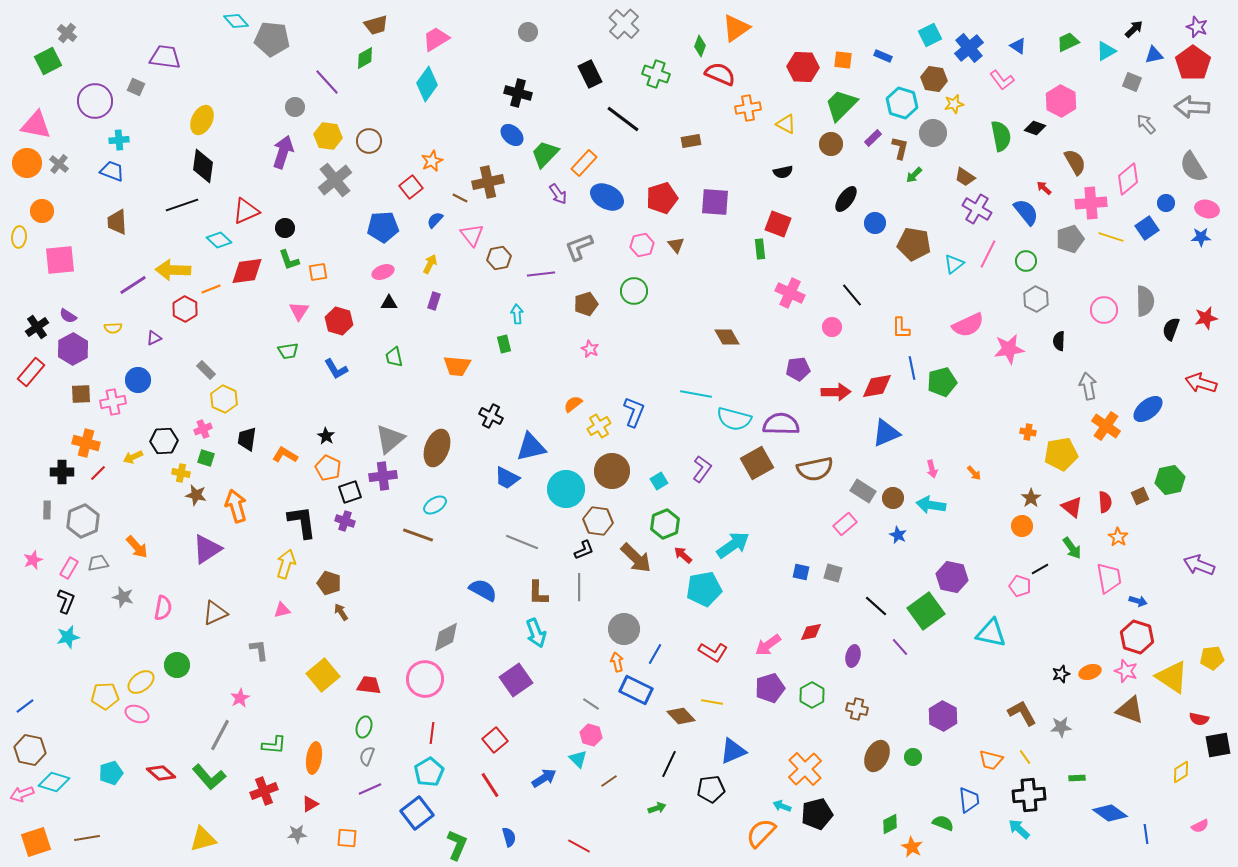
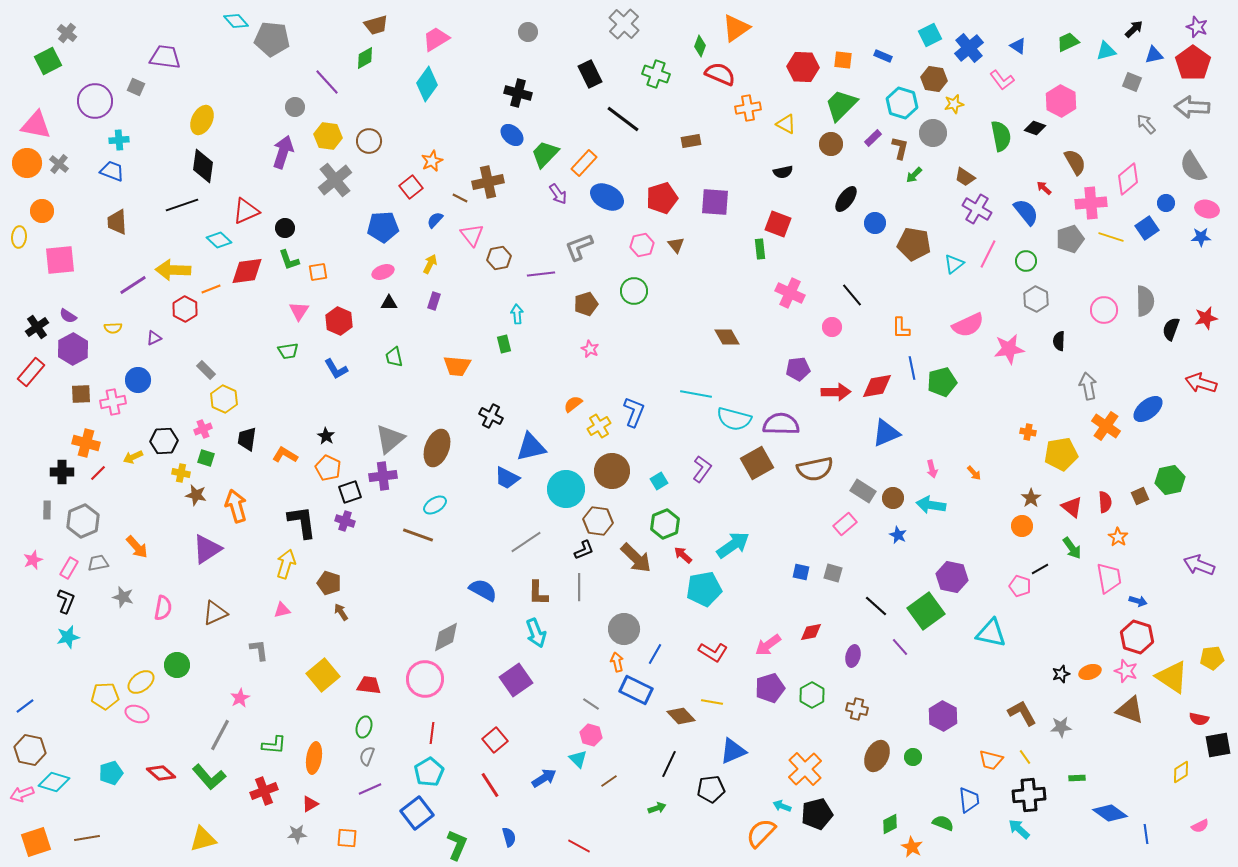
cyan triangle at (1106, 51): rotated 15 degrees clockwise
red hexagon at (339, 321): rotated 8 degrees clockwise
gray line at (522, 542): moved 4 px right; rotated 56 degrees counterclockwise
